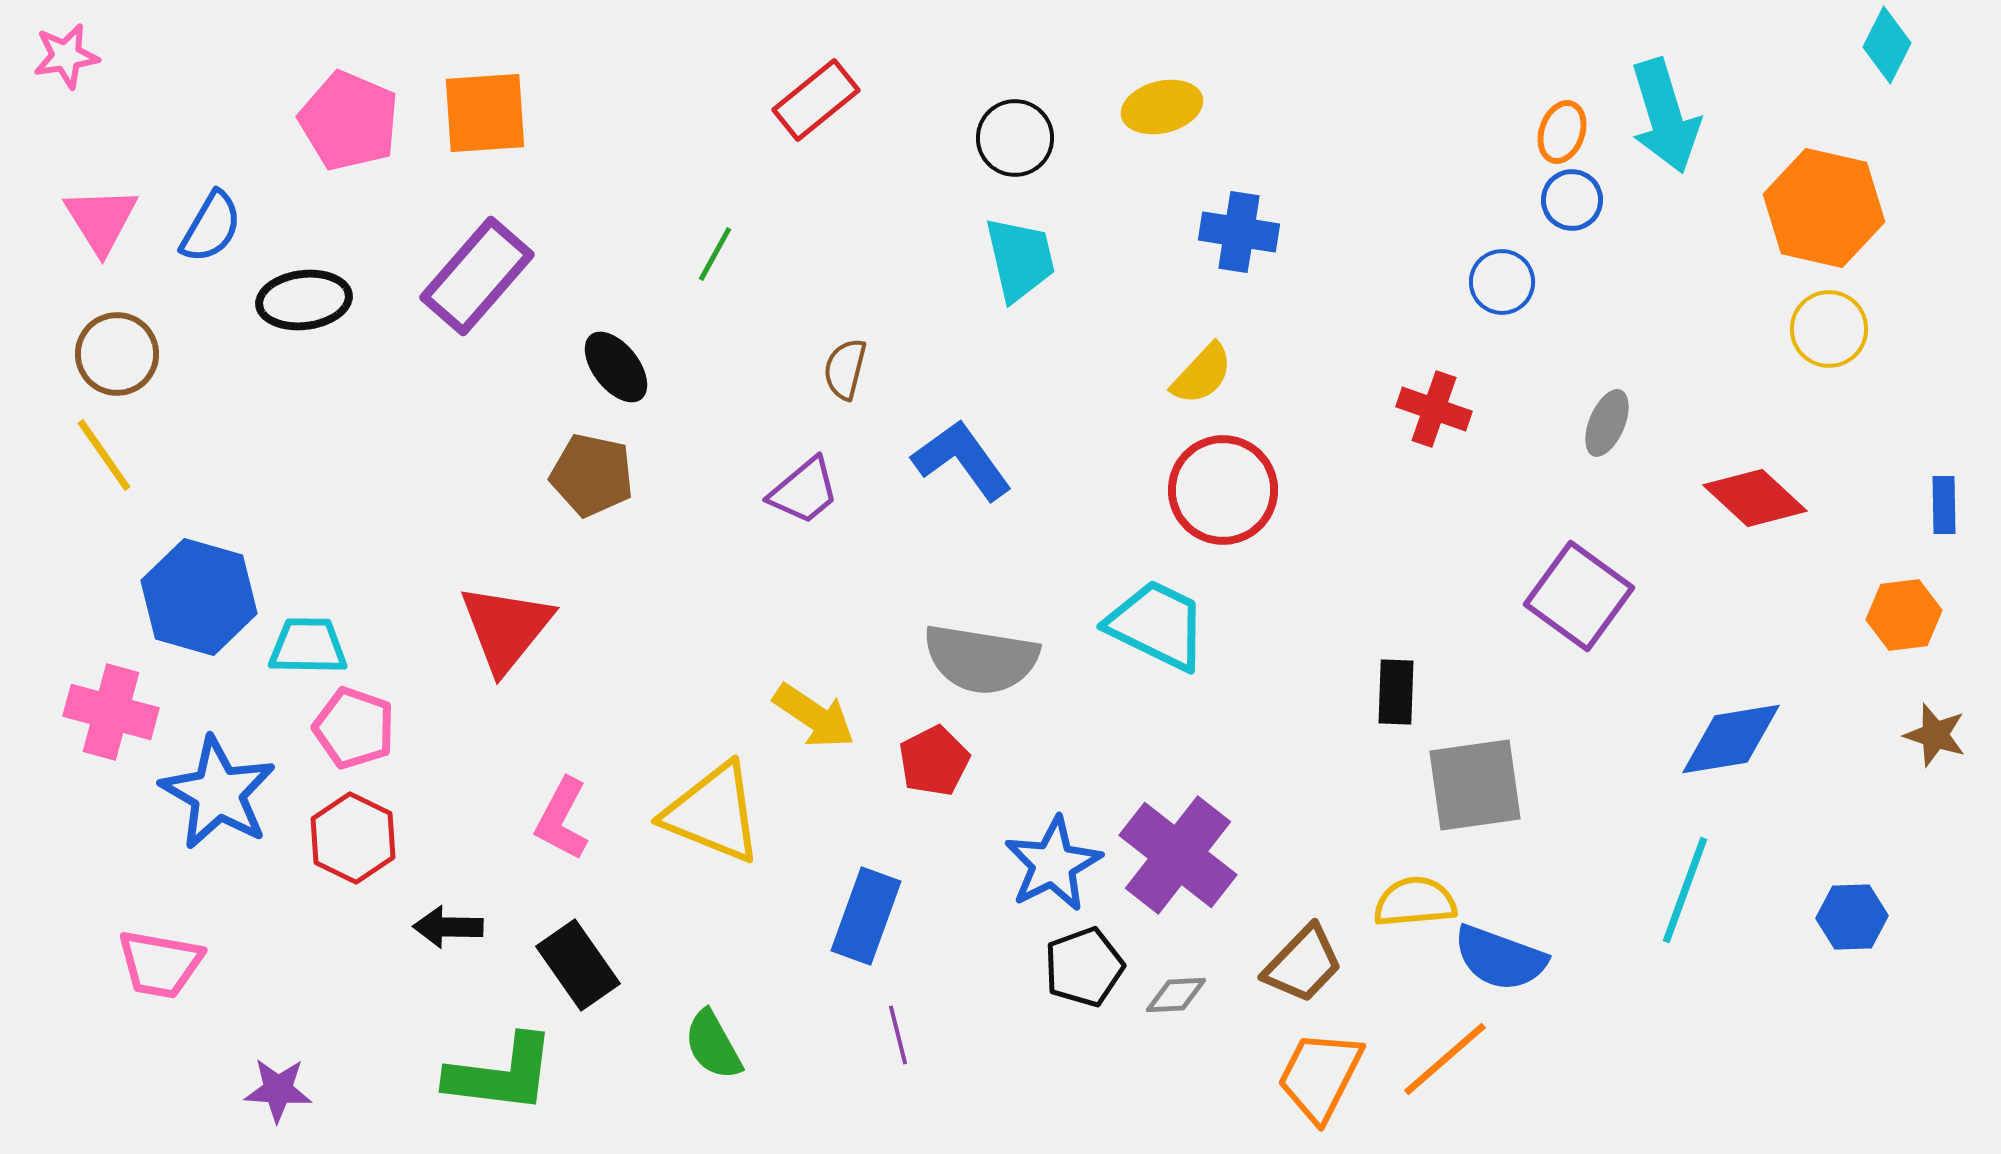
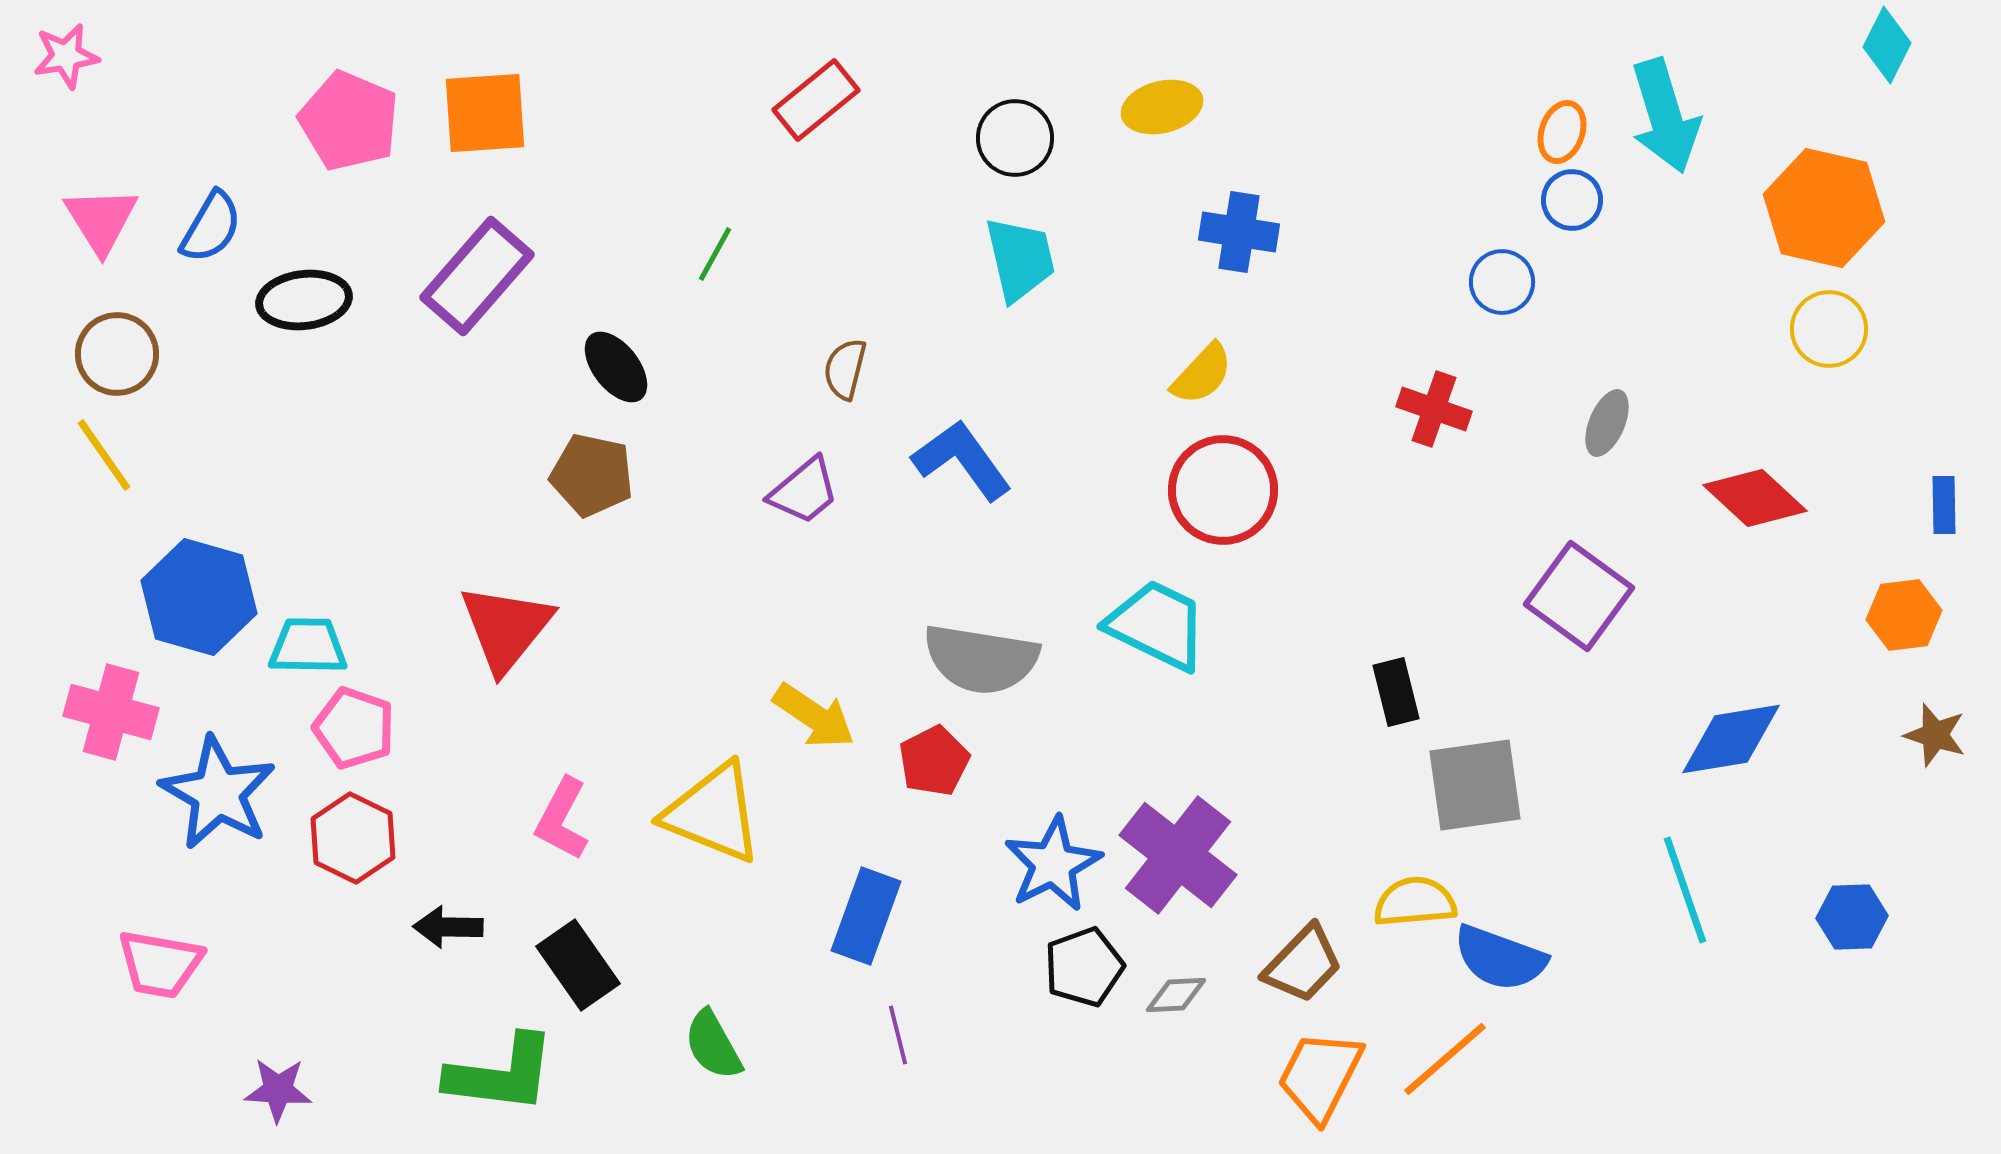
black rectangle at (1396, 692): rotated 16 degrees counterclockwise
cyan line at (1685, 890): rotated 39 degrees counterclockwise
